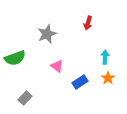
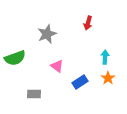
gray rectangle: moved 9 px right, 4 px up; rotated 48 degrees clockwise
